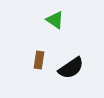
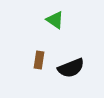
black semicircle: rotated 12 degrees clockwise
